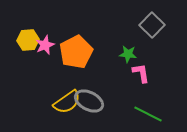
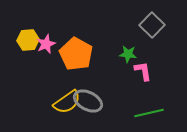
pink star: moved 1 px right, 1 px up
orange pentagon: moved 2 px down; rotated 16 degrees counterclockwise
pink L-shape: moved 2 px right, 2 px up
gray ellipse: moved 1 px left
green line: moved 1 px right, 1 px up; rotated 40 degrees counterclockwise
